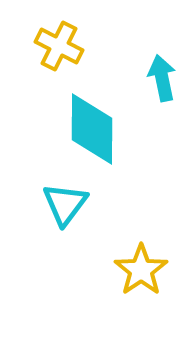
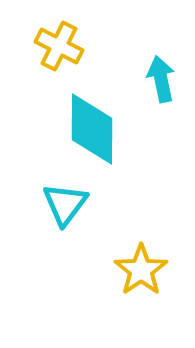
cyan arrow: moved 1 px left, 1 px down
